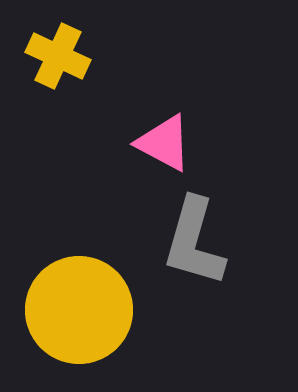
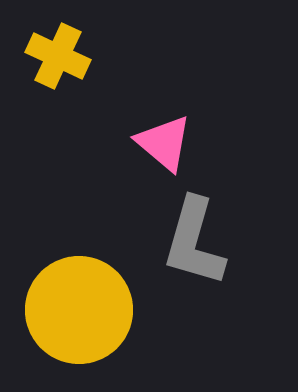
pink triangle: rotated 12 degrees clockwise
